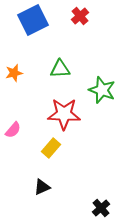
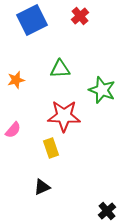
blue square: moved 1 px left
orange star: moved 2 px right, 7 px down
red star: moved 2 px down
yellow rectangle: rotated 60 degrees counterclockwise
black cross: moved 6 px right, 3 px down
